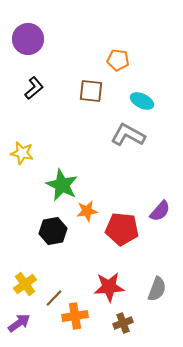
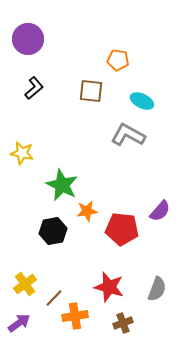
red star: rotated 20 degrees clockwise
